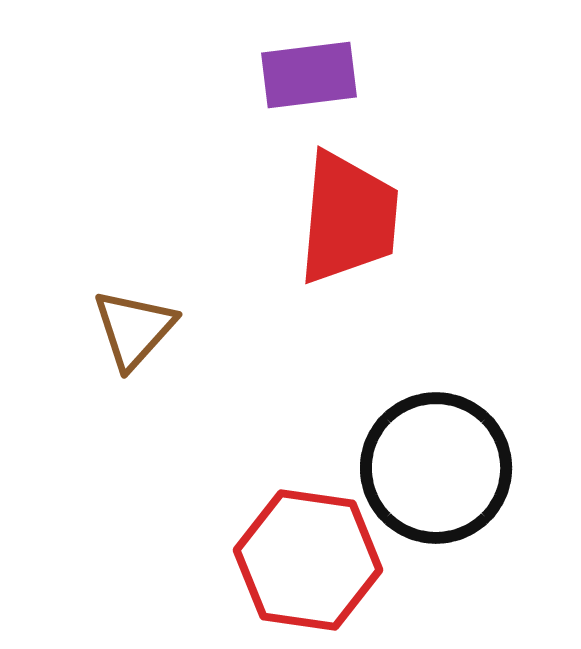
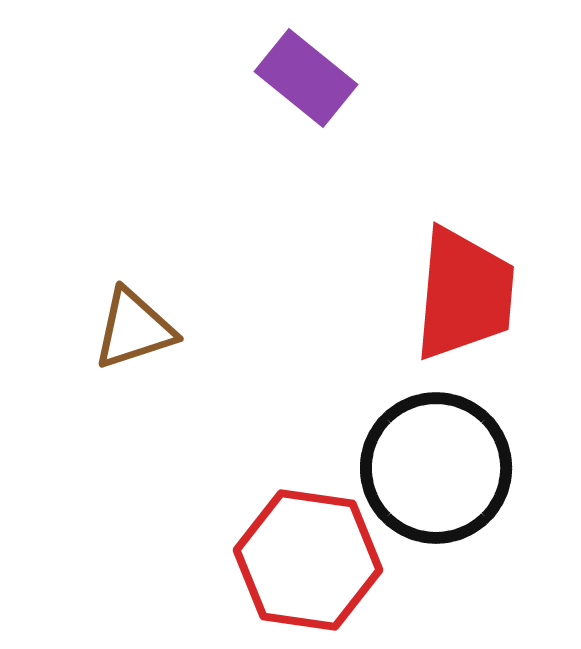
purple rectangle: moved 3 px left, 3 px down; rotated 46 degrees clockwise
red trapezoid: moved 116 px right, 76 px down
brown triangle: rotated 30 degrees clockwise
